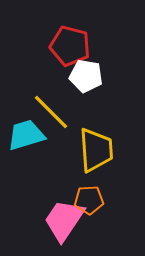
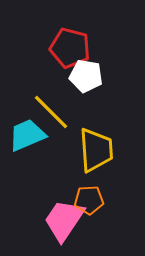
red pentagon: moved 2 px down
cyan trapezoid: moved 1 px right; rotated 6 degrees counterclockwise
